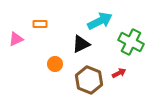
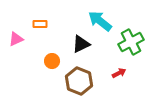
cyan arrow: rotated 115 degrees counterclockwise
green cross: rotated 35 degrees clockwise
orange circle: moved 3 px left, 3 px up
brown hexagon: moved 10 px left, 1 px down
